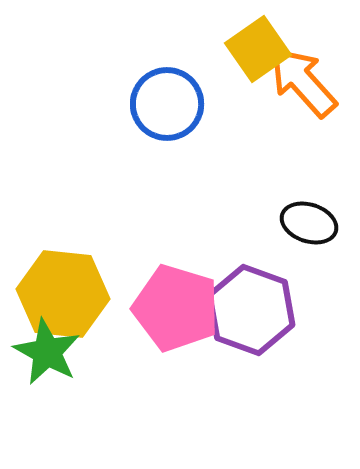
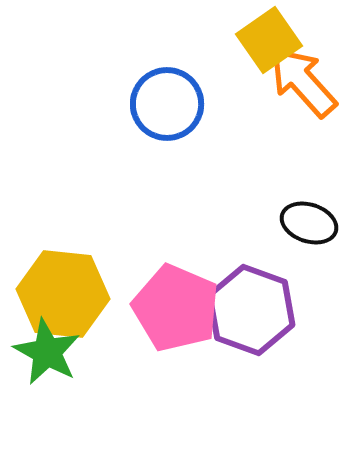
yellow square: moved 11 px right, 9 px up
pink pentagon: rotated 6 degrees clockwise
